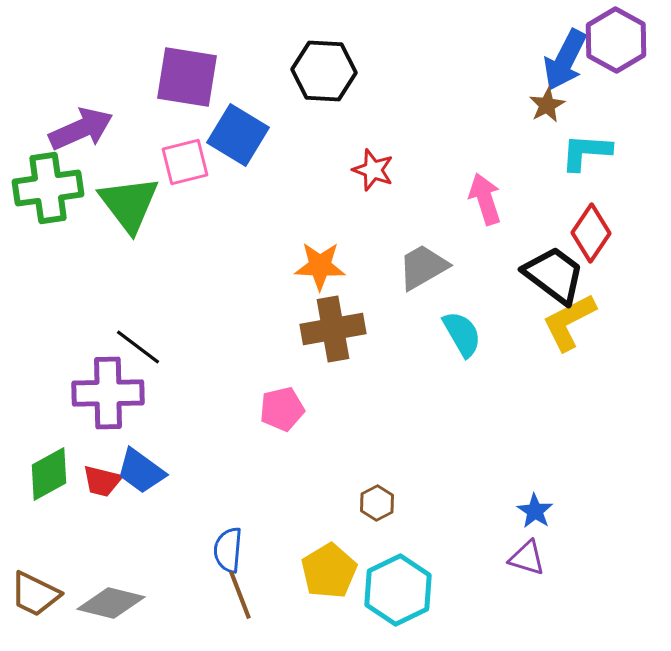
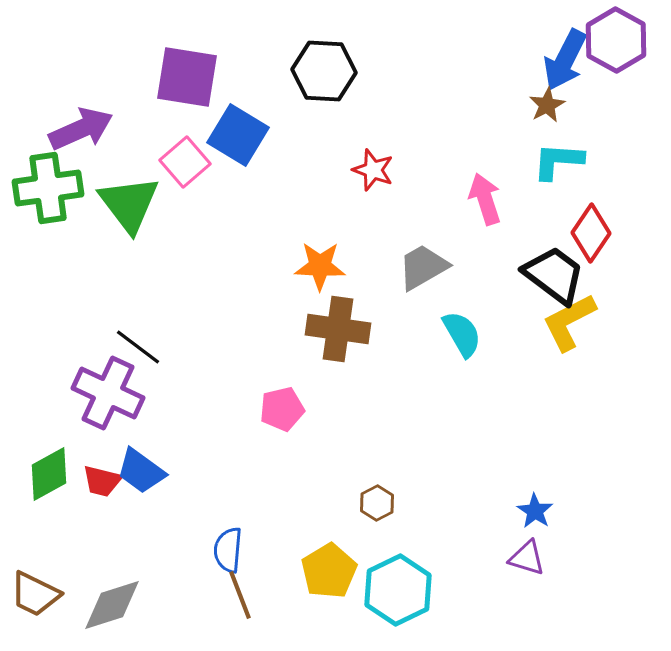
cyan L-shape: moved 28 px left, 9 px down
pink square: rotated 27 degrees counterclockwise
brown cross: moved 5 px right; rotated 18 degrees clockwise
purple cross: rotated 26 degrees clockwise
gray diamond: moved 1 px right, 2 px down; rotated 32 degrees counterclockwise
